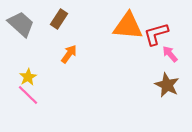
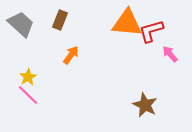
brown rectangle: moved 1 px right, 1 px down; rotated 12 degrees counterclockwise
orange triangle: moved 1 px left, 3 px up
red L-shape: moved 5 px left, 3 px up
orange arrow: moved 2 px right, 1 px down
brown star: moved 22 px left, 20 px down
